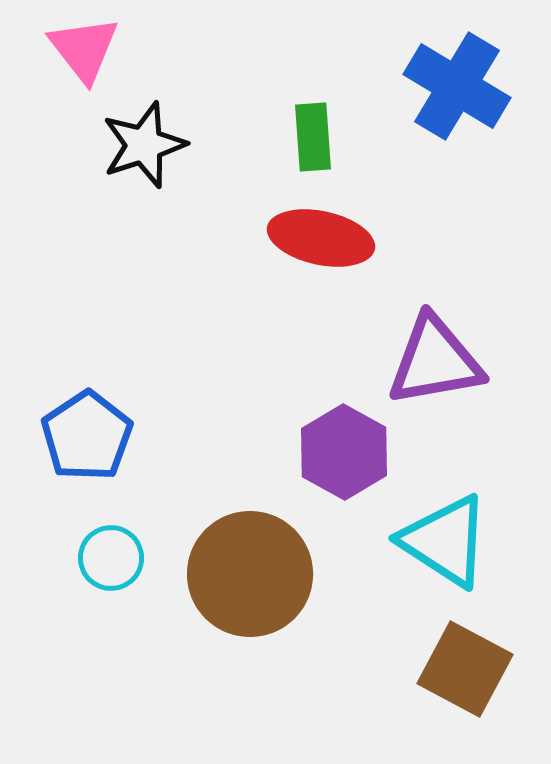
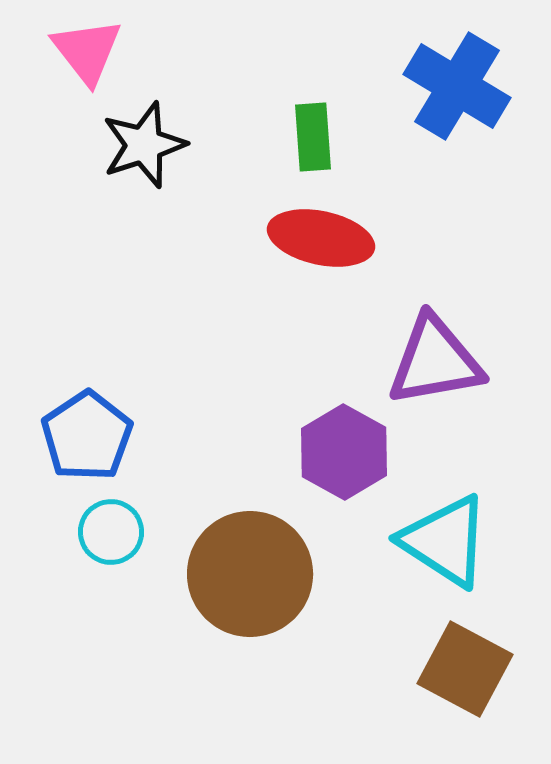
pink triangle: moved 3 px right, 2 px down
cyan circle: moved 26 px up
